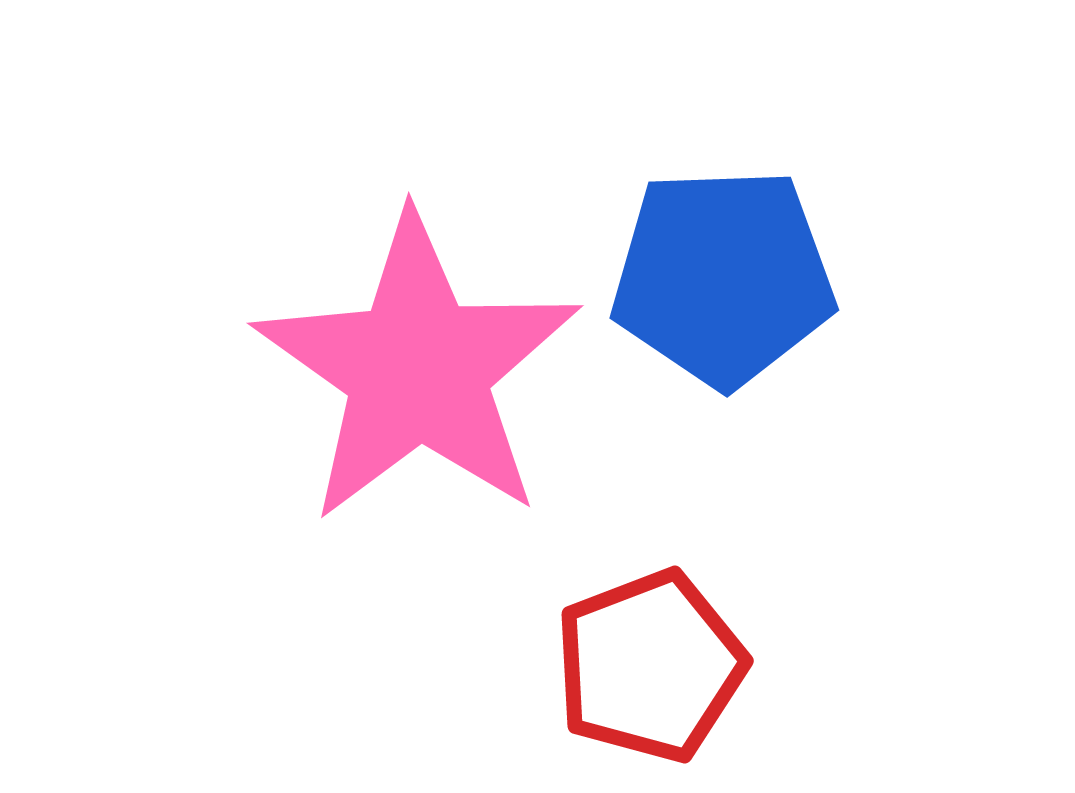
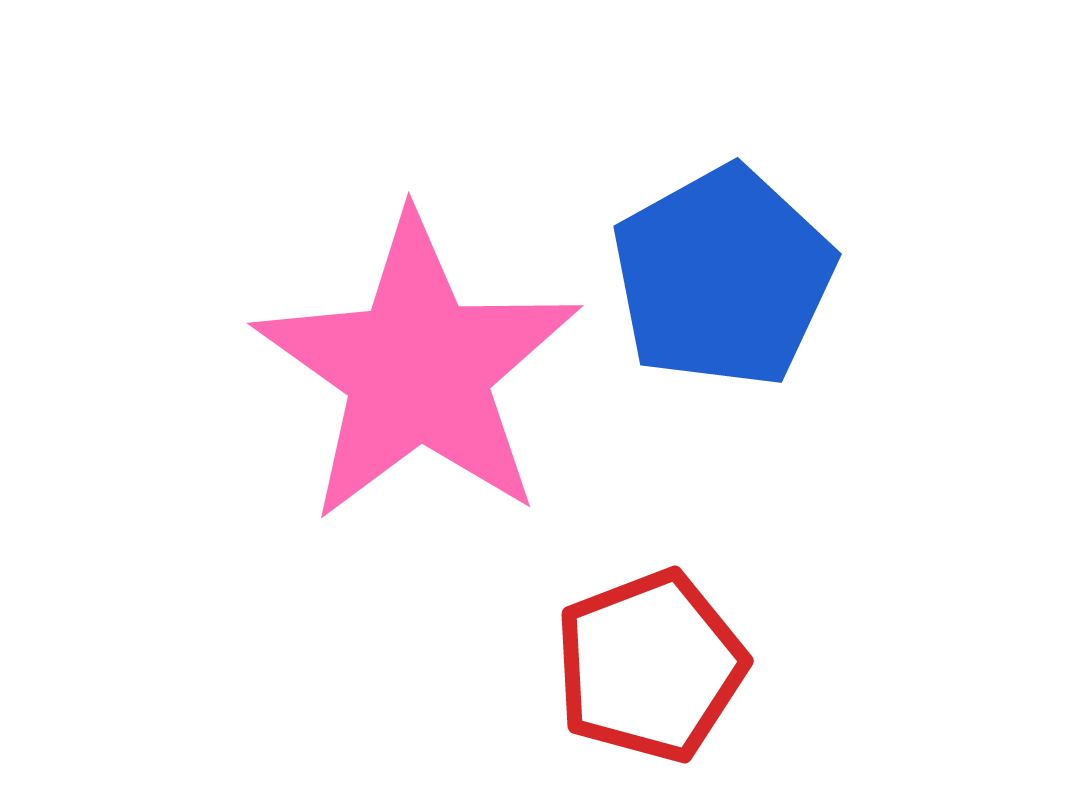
blue pentagon: rotated 27 degrees counterclockwise
